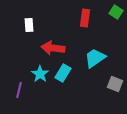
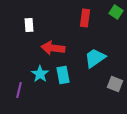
cyan rectangle: moved 2 px down; rotated 42 degrees counterclockwise
